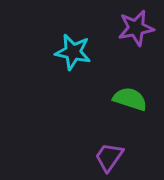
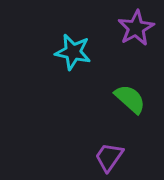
purple star: rotated 18 degrees counterclockwise
green semicircle: rotated 24 degrees clockwise
